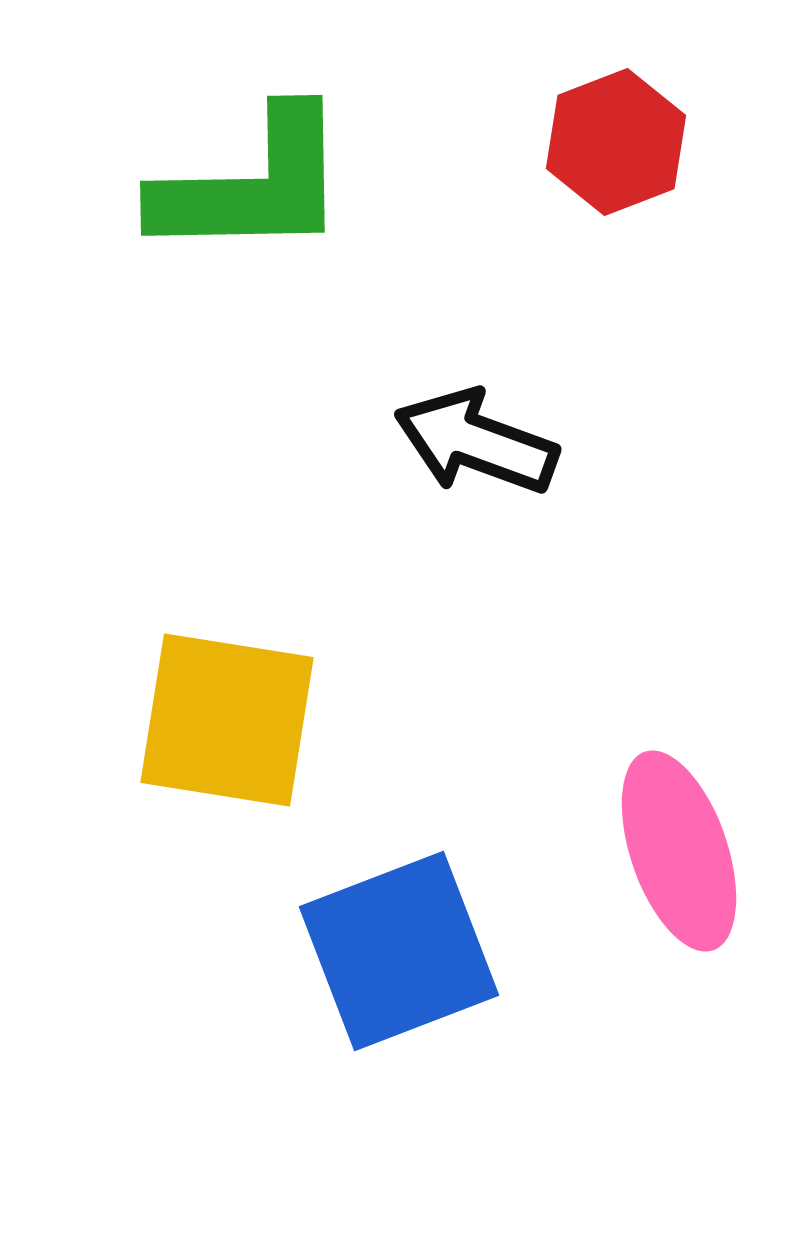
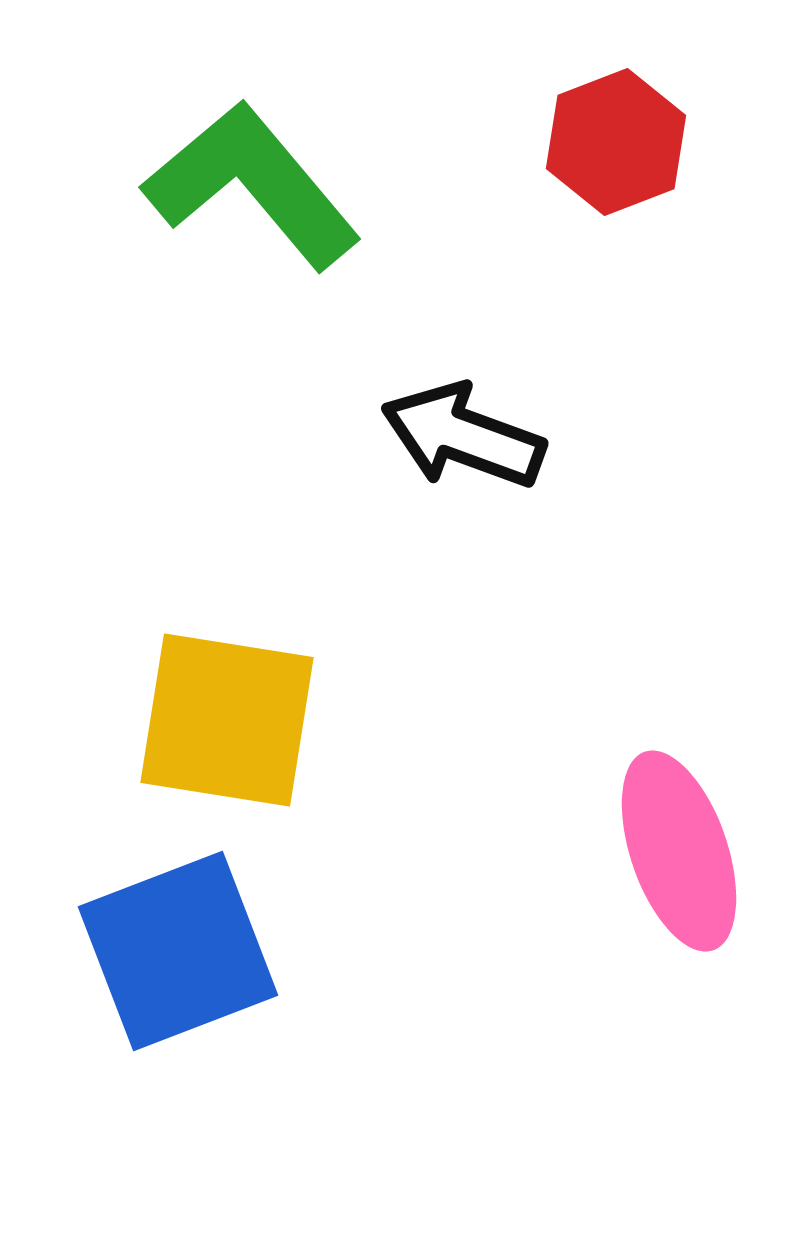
green L-shape: rotated 129 degrees counterclockwise
black arrow: moved 13 px left, 6 px up
blue square: moved 221 px left
